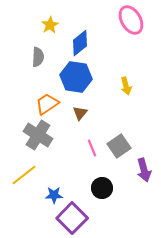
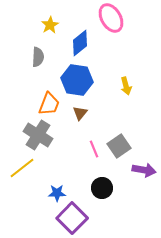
pink ellipse: moved 20 px left, 2 px up
blue hexagon: moved 1 px right, 3 px down
orange trapezoid: moved 2 px right; rotated 145 degrees clockwise
pink line: moved 2 px right, 1 px down
purple arrow: rotated 65 degrees counterclockwise
yellow line: moved 2 px left, 7 px up
blue star: moved 3 px right, 2 px up
